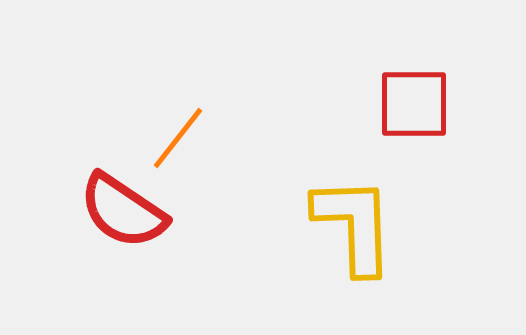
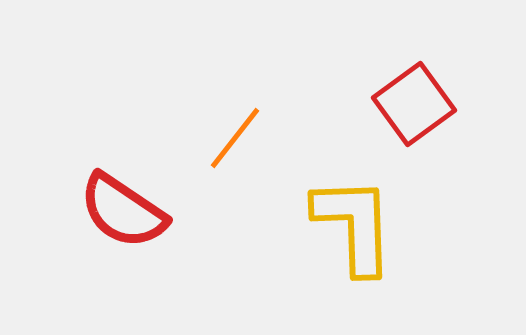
red square: rotated 36 degrees counterclockwise
orange line: moved 57 px right
